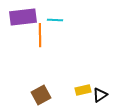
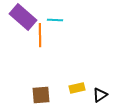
purple rectangle: rotated 48 degrees clockwise
yellow rectangle: moved 6 px left, 2 px up
brown square: rotated 24 degrees clockwise
